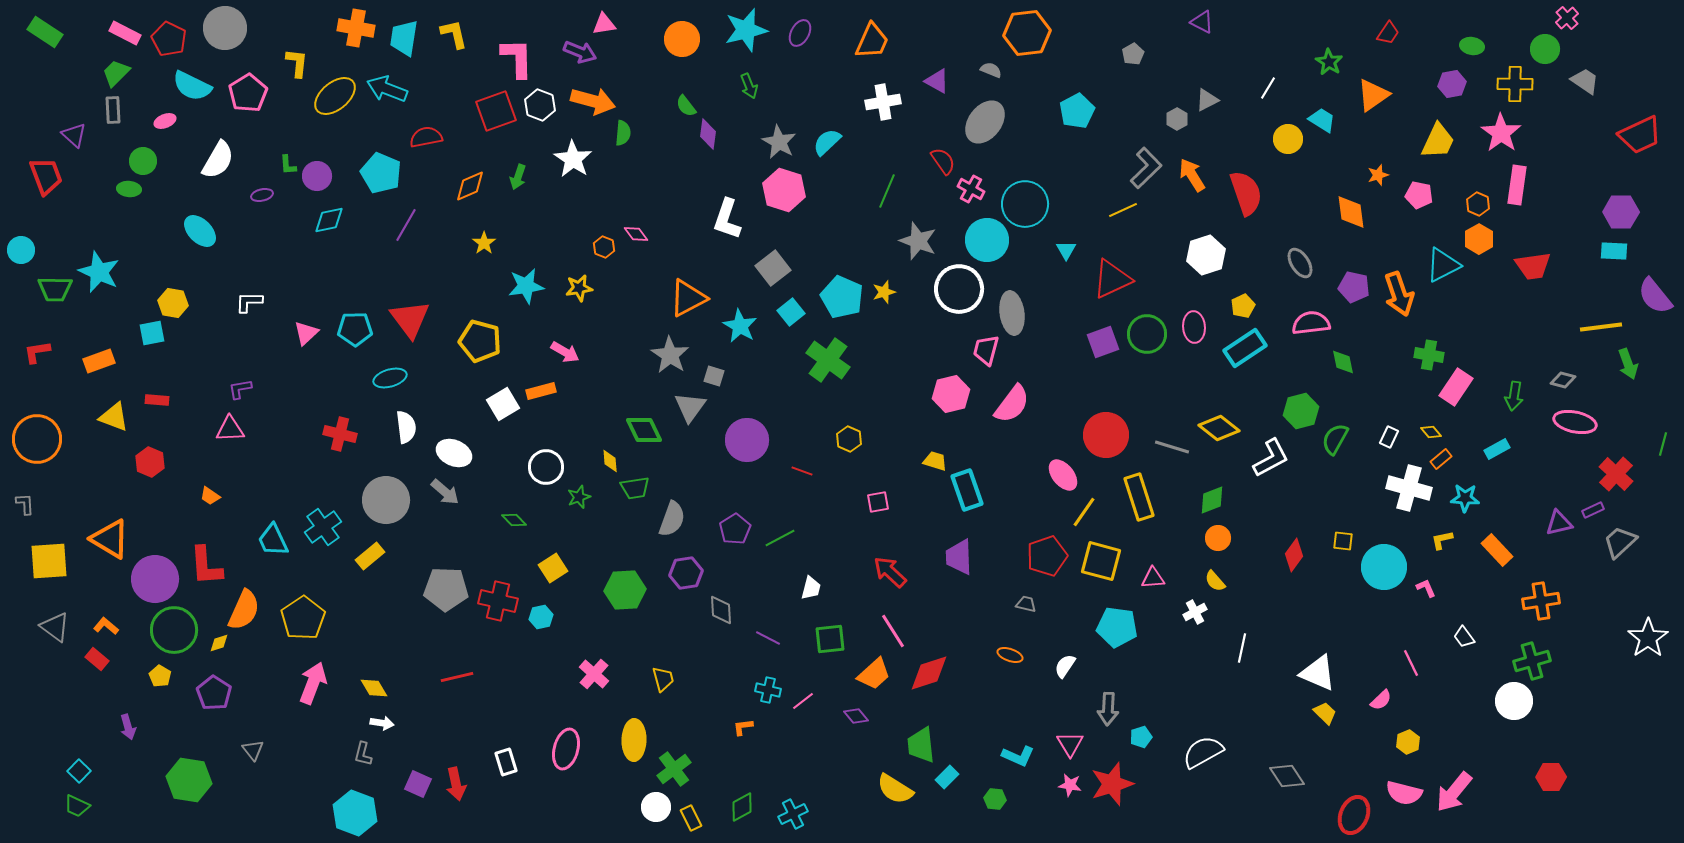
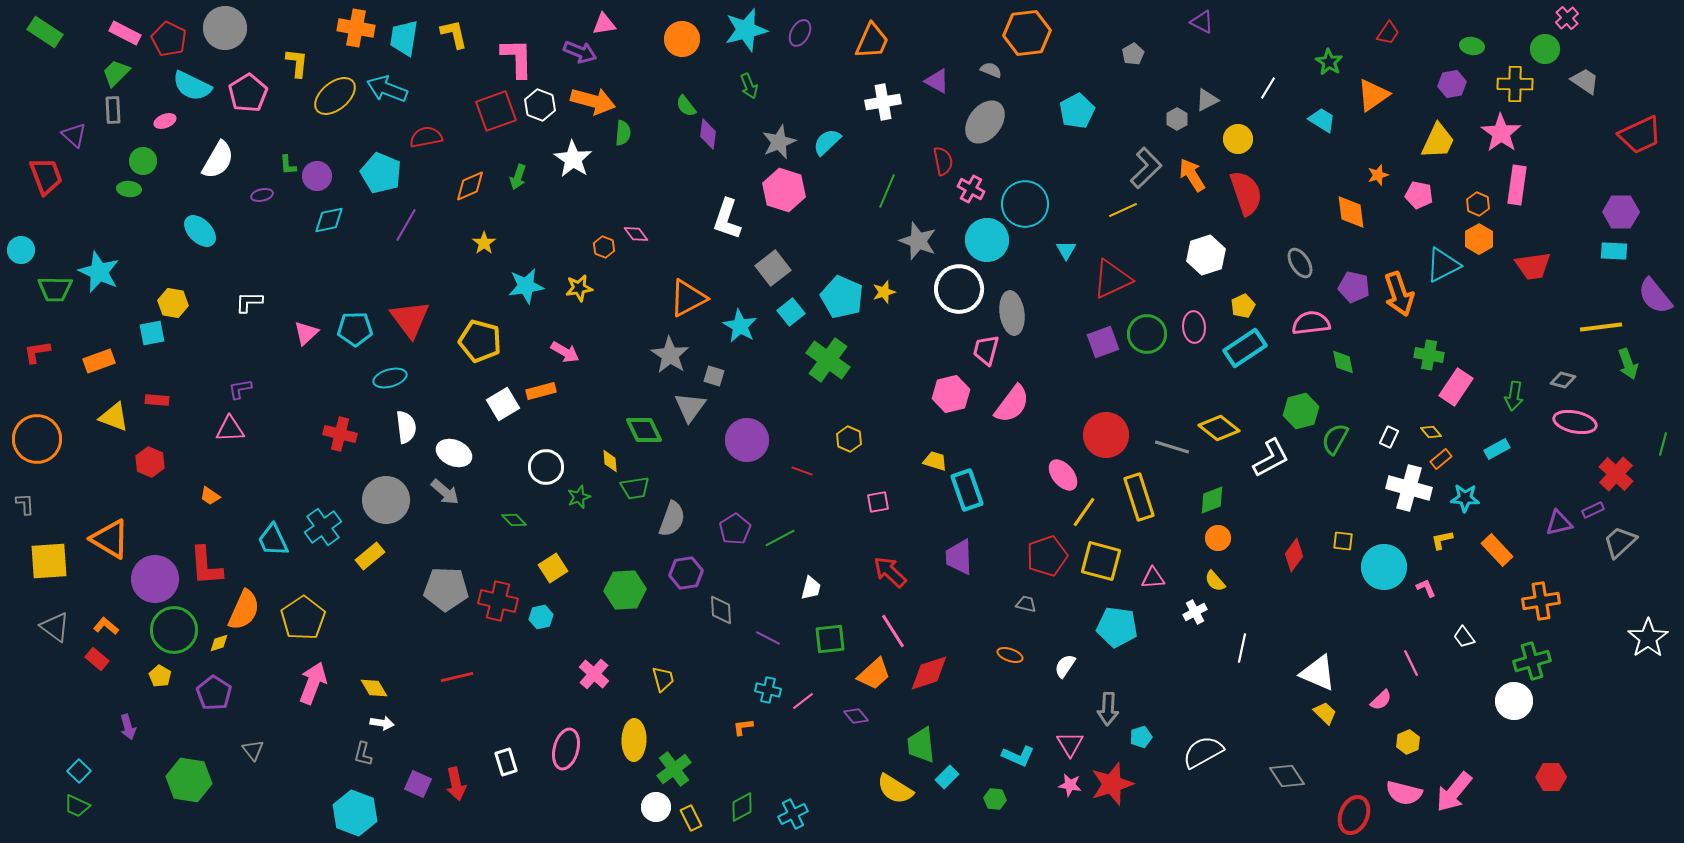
yellow circle at (1288, 139): moved 50 px left
gray star at (779, 142): rotated 20 degrees clockwise
red semicircle at (943, 161): rotated 24 degrees clockwise
